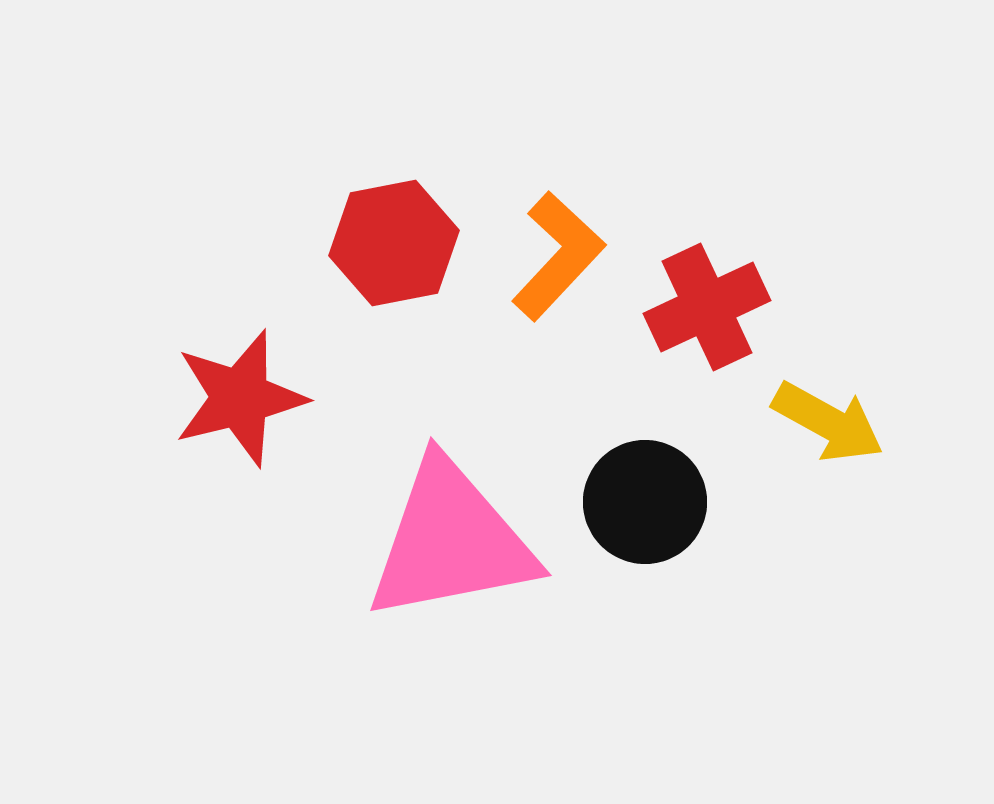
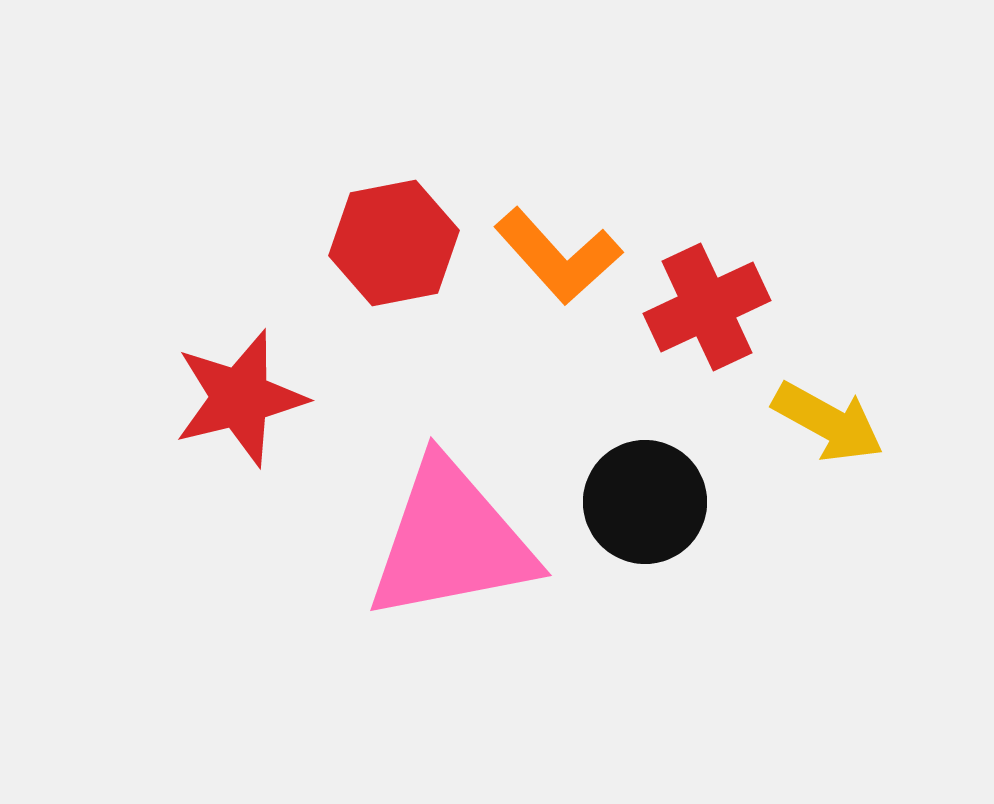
orange L-shape: rotated 95 degrees clockwise
